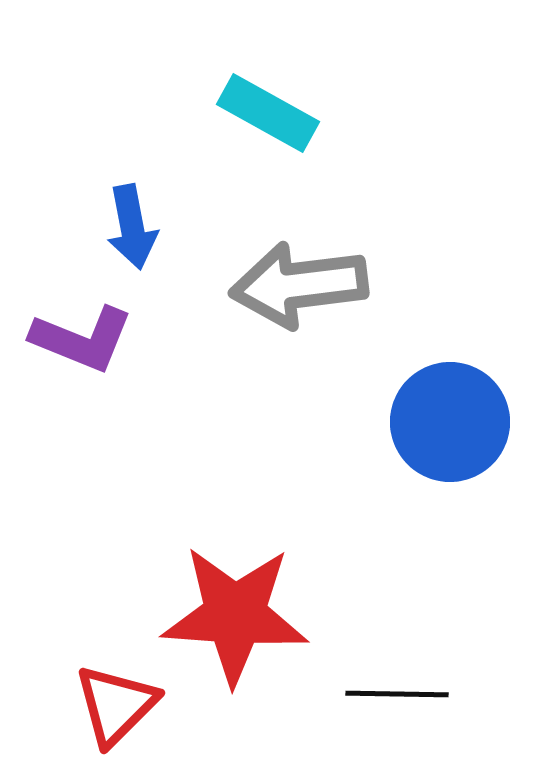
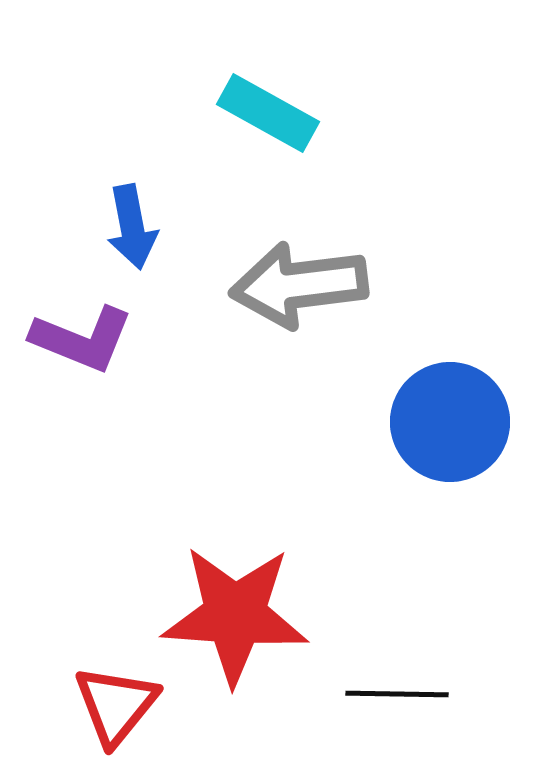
red triangle: rotated 6 degrees counterclockwise
